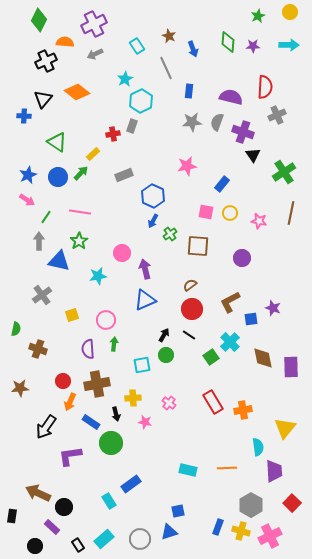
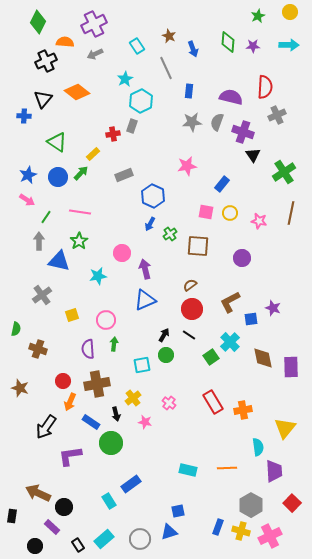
green diamond at (39, 20): moved 1 px left, 2 px down
blue arrow at (153, 221): moved 3 px left, 3 px down
brown star at (20, 388): rotated 24 degrees clockwise
yellow cross at (133, 398): rotated 35 degrees counterclockwise
